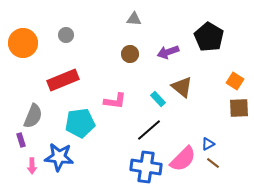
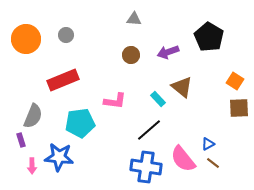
orange circle: moved 3 px right, 4 px up
brown circle: moved 1 px right, 1 px down
pink semicircle: rotated 96 degrees clockwise
